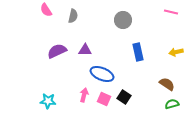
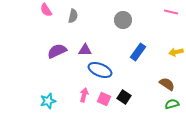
blue rectangle: rotated 48 degrees clockwise
blue ellipse: moved 2 px left, 4 px up
cyan star: rotated 21 degrees counterclockwise
